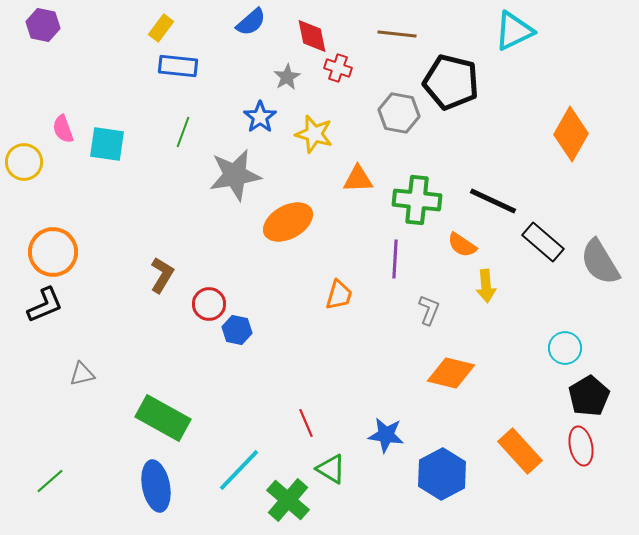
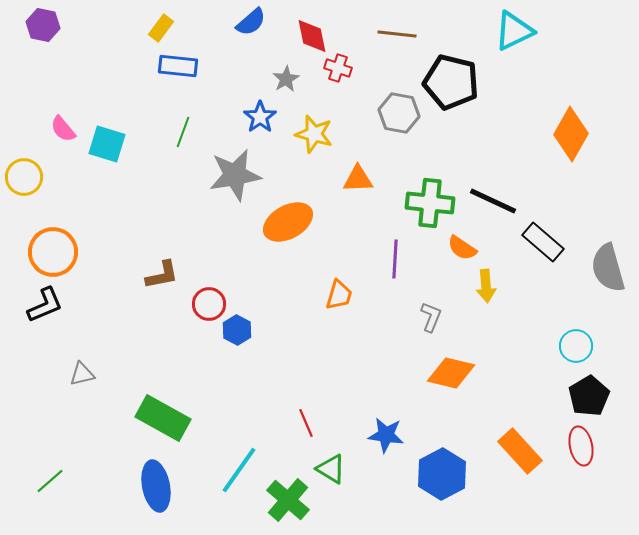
gray star at (287, 77): moved 1 px left, 2 px down
pink semicircle at (63, 129): rotated 20 degrees counterclockwise
cyan square at (107, 144): rotated 9 degrees clockwise
yellow circle at (24, 162): moved 15 px down
green cross at (417, 200): moved 13 px right, 3 px down
orange semicircle at (462, 245): moved 3 px down
gray semicircle at (600, 262): moved 8 px right, 6 px down; rotated 15 degrees clockwise
brown L-shape at (162, 275): rotated 48 degrees clockwise
gray L-shape at (429, 310): moved 2 px right, 7 px down
blue hexagon at (237, 330): rotated 16 degrees clockwise
cyan circle at (565, 348): moved 11 px right, 2 px up
cyan line at (239, 470): rotated 9 degrees counterclockwise
